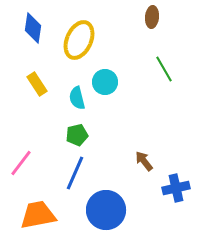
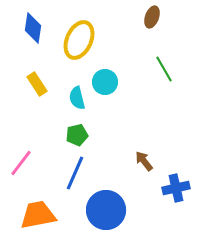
brown ellipse: rotated 15 degrees clockwise
